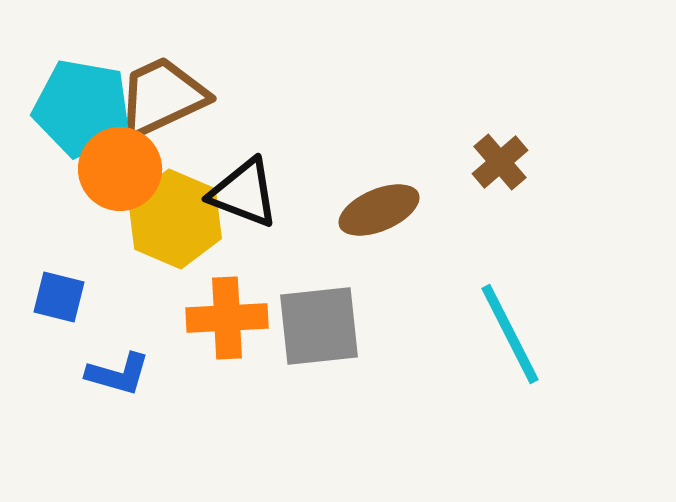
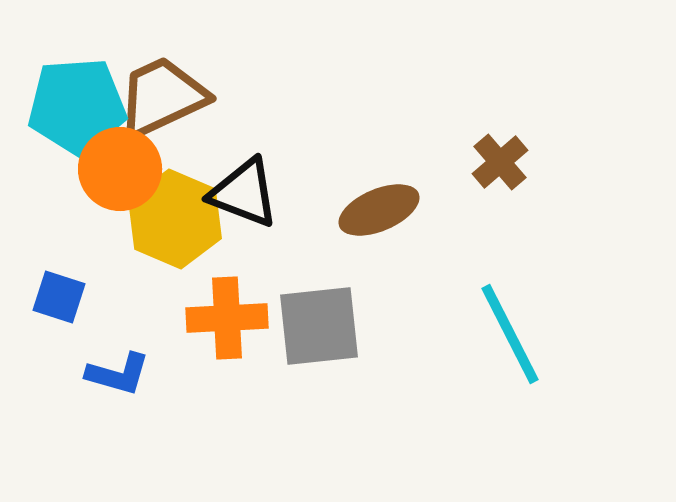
cyan pentagon: moved 5 px left, 2 px up; rotated 14 degrees counterclockwise
blue square: rotated 4 degrees clockwise
